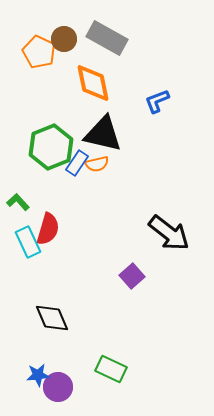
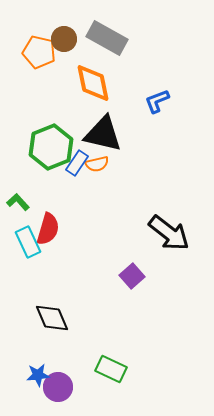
orange pentagon: rotated 12 degrees counterclockwise
